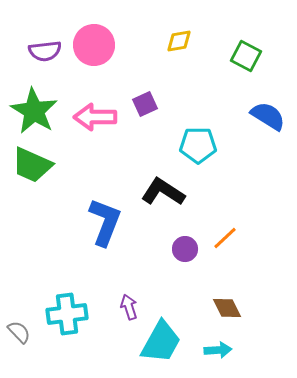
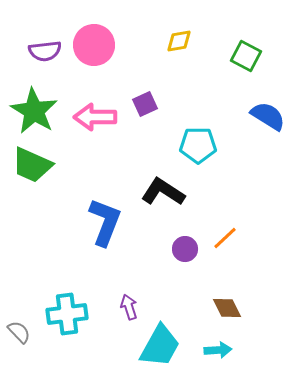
cyan trapezoid: moved 1 px left, 4 px down
